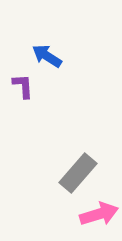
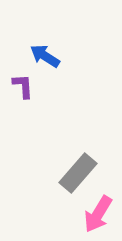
blue arrow: moved 2 px left
pink arrow: moved 1 px left; rotated 138 degrees clockwise
